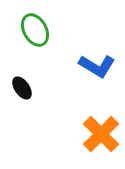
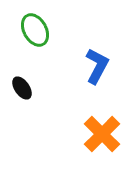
blue L-shape: rotated 93 degrees counterclockwise
orange cross: moved 1 px right
